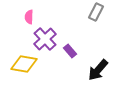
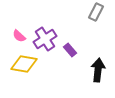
pink semicircle: moved 10 px left, 19 px down; rotated 48 degrees counterclockwise
purple cross: rotated 10 degrees clockwise
purple rectangle: moved 1 px up
black arrow: rotated 145 degrees clockwise
